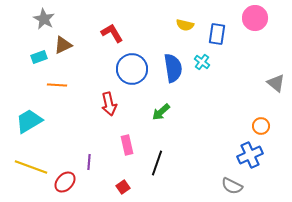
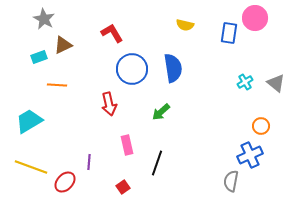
blue rectangle: moved 12 px right, 1 px up
cyan cross: moved 43 px right, 20 px down; rotated 21 degrees clockwise
gray semicircle: moved 1 px left, 5 px up; rotated 75 degrees clockwise
